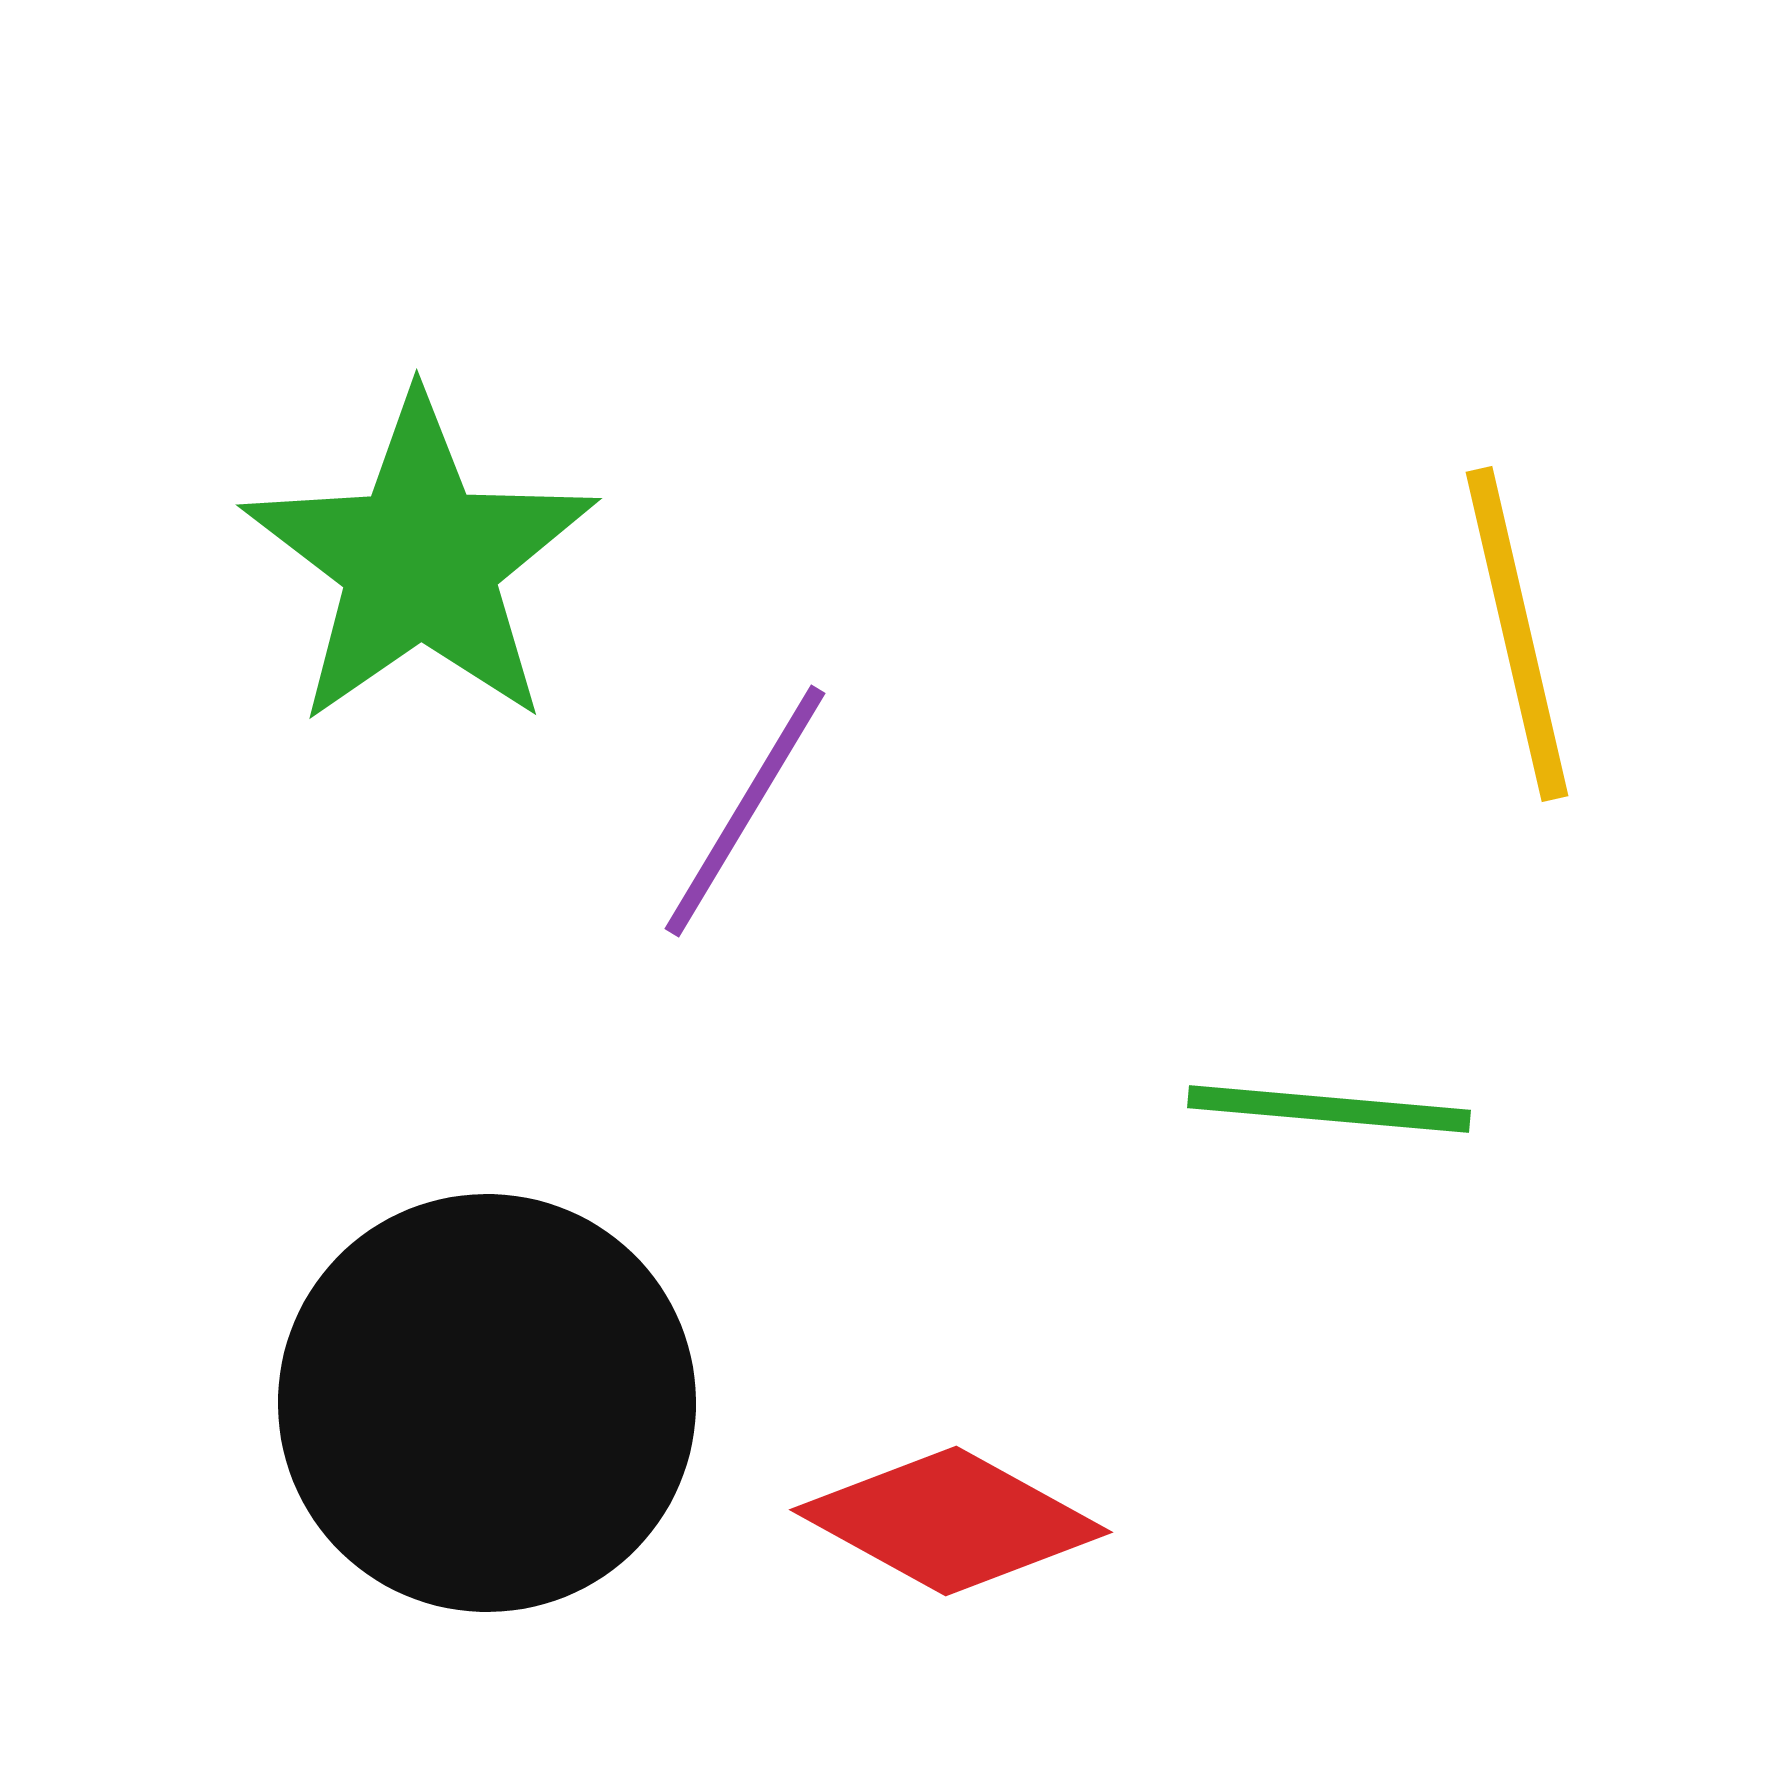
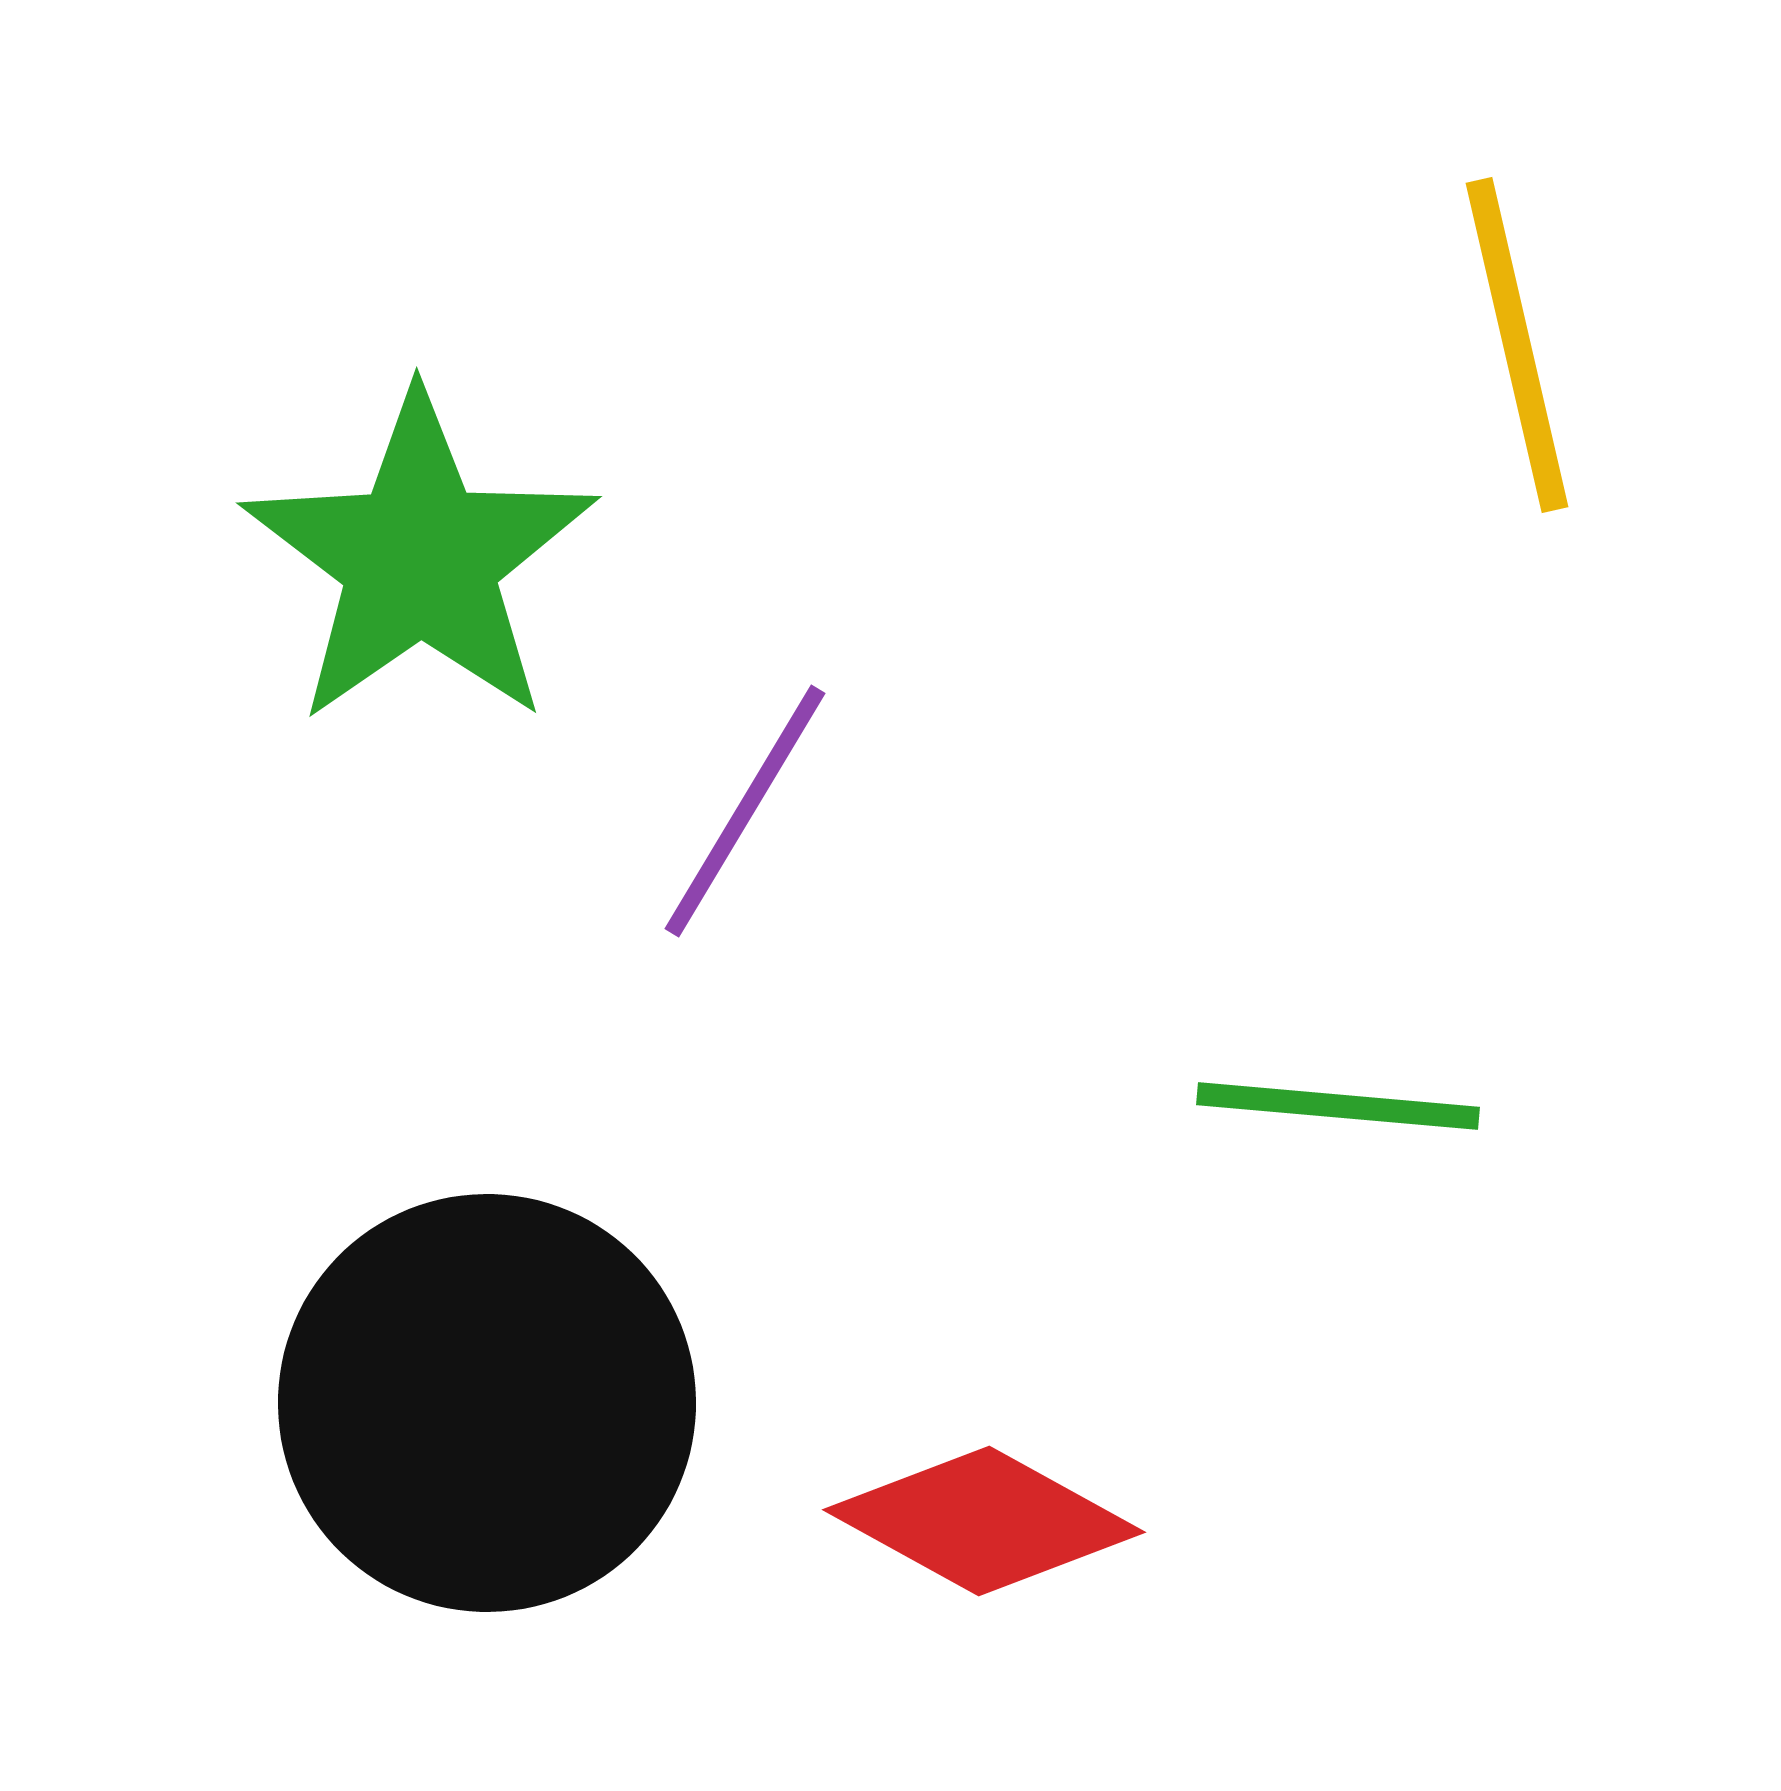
green star: moved 2 px up
yellow line: moved 289 px up
green line: moved 9 px right, 3 px up
red diamond: moved 33 px right
